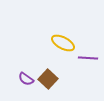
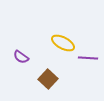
purple semicircle: moved 5 px left, 22 px up
